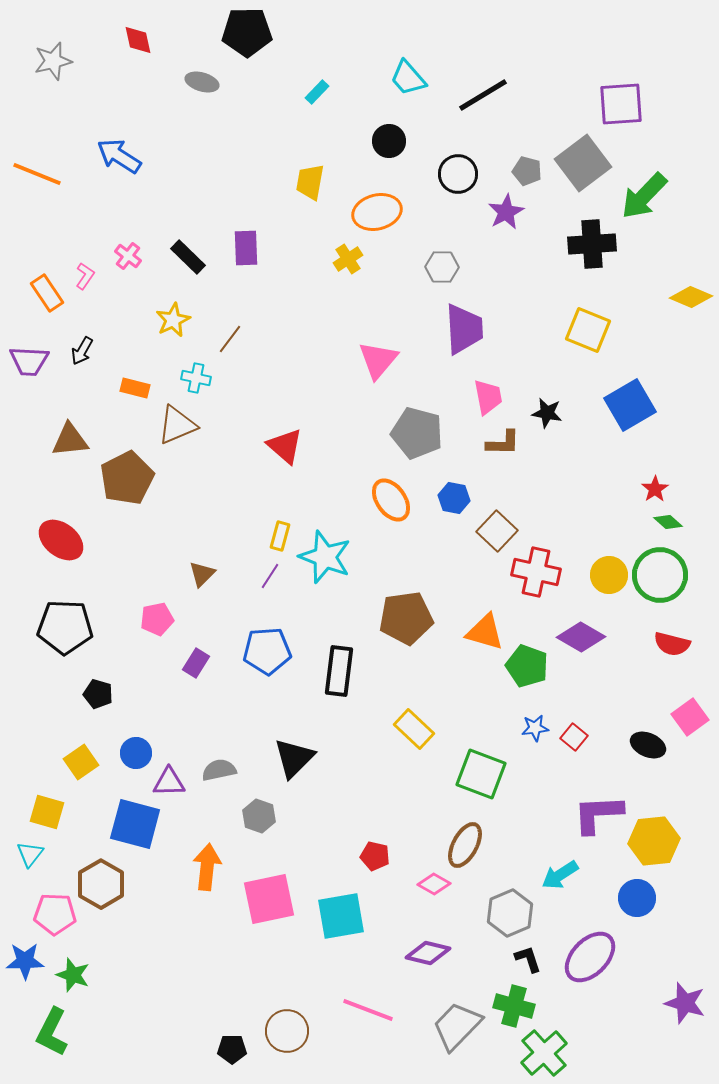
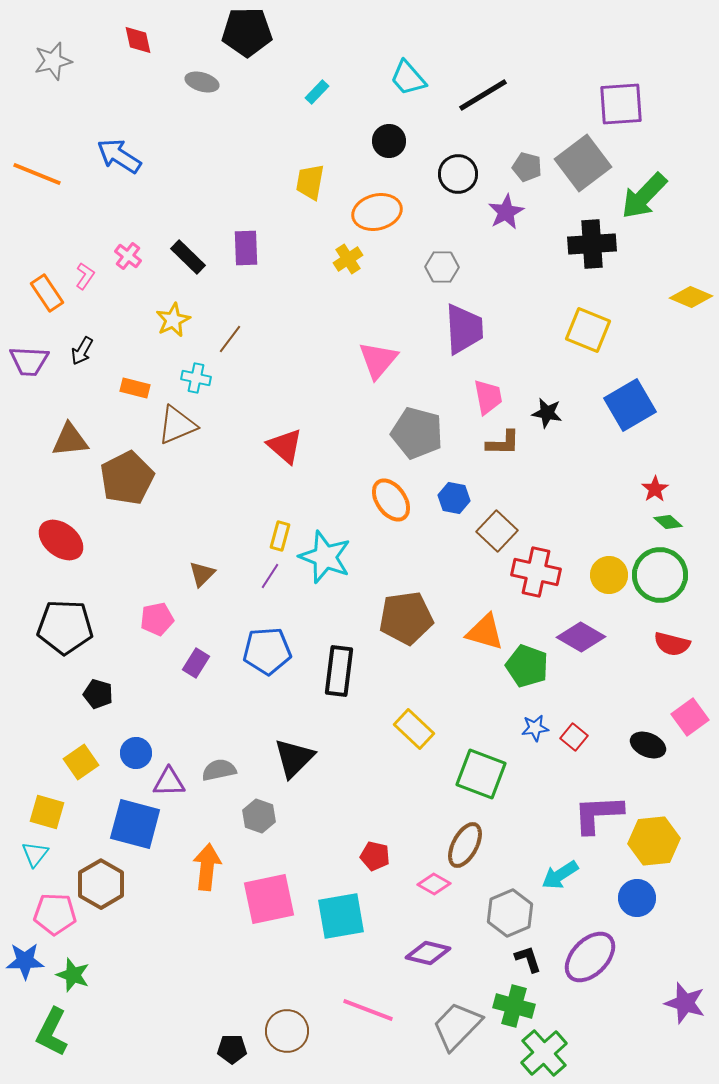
gray pentagon at (527, 171): moved 4 px up
cyan triangle at (30, 854): moved 5 px right
